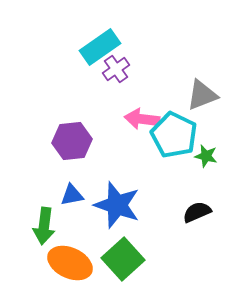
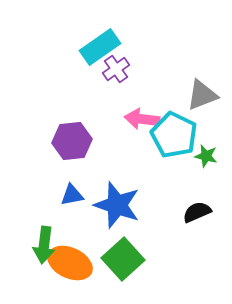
green arrow: moved 19 px down
